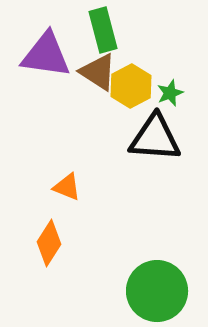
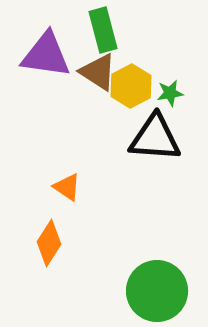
green star: rotated 12 degrees clockwise
orange triangle: rotated 12 degrees clockwise
